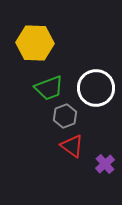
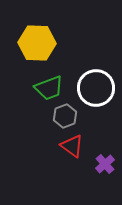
yellow hexagon: moved 2 px right
